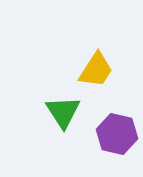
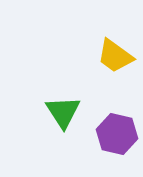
yellow trapezoid: moved 19 px right, 14 px up; rotated 93 degrees clockwise
